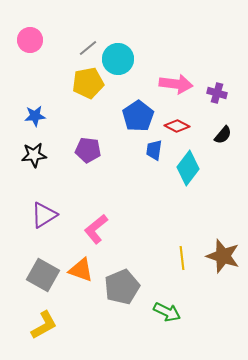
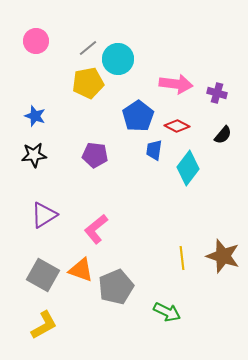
pink circle: moved 6 px right, 1 px down
blue star: rotated 25 degrees clockwise
purple pentagon: moved 7 px right, 5 px down
gray pentagon: moved 6 px left
